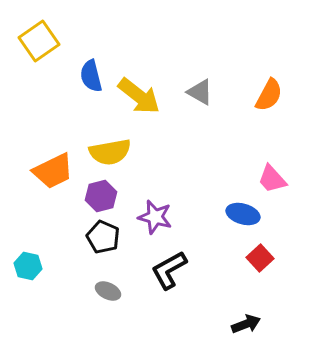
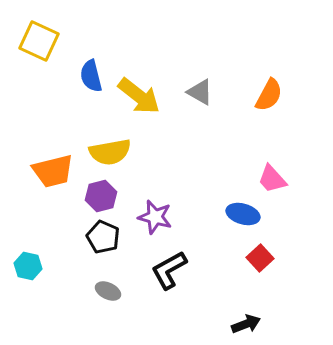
yellow square: rotated 30 degrees counterclockwise
orange trapezoid: rotated 12 degrees clockwise
